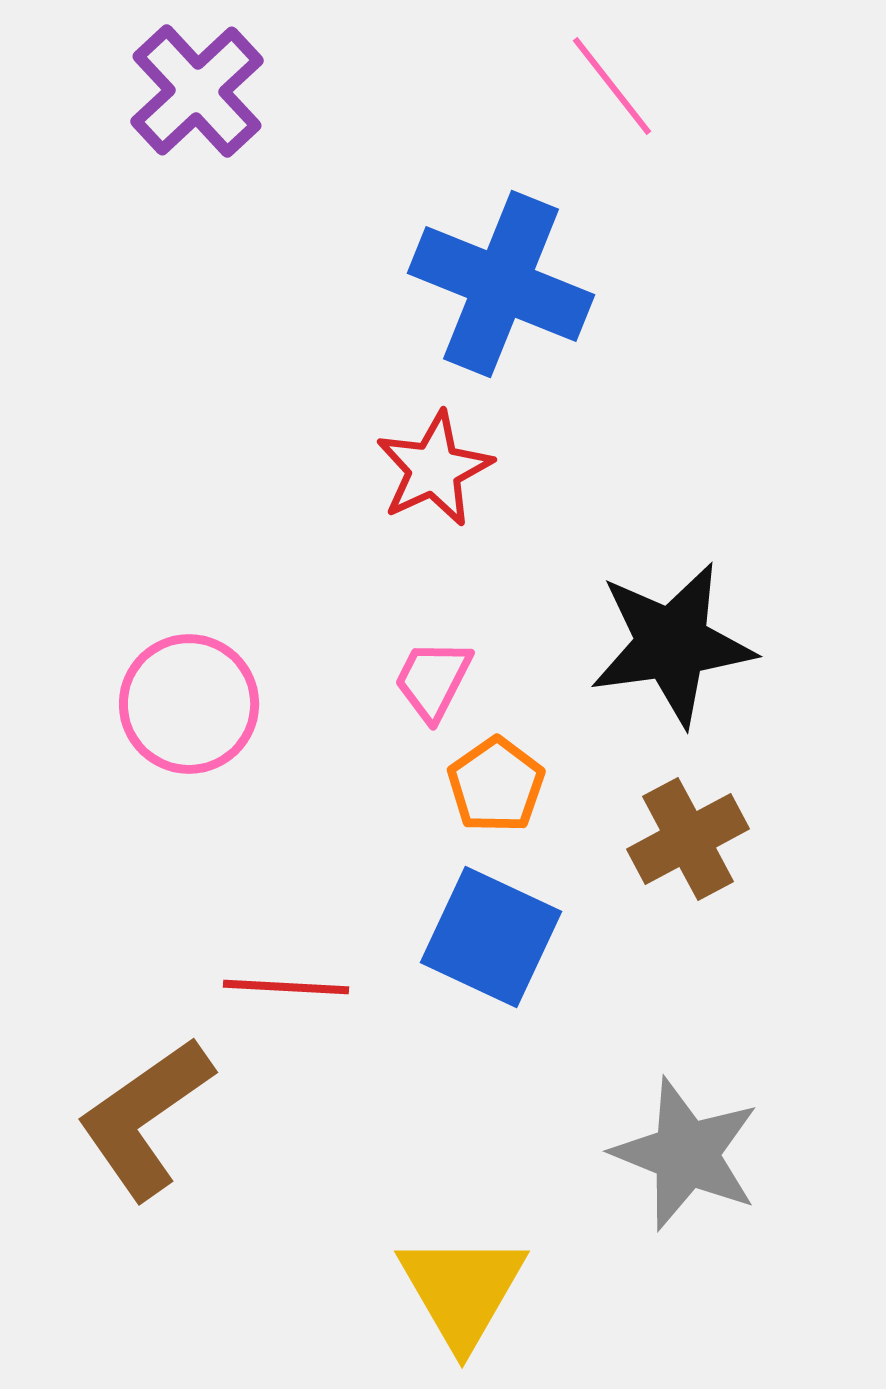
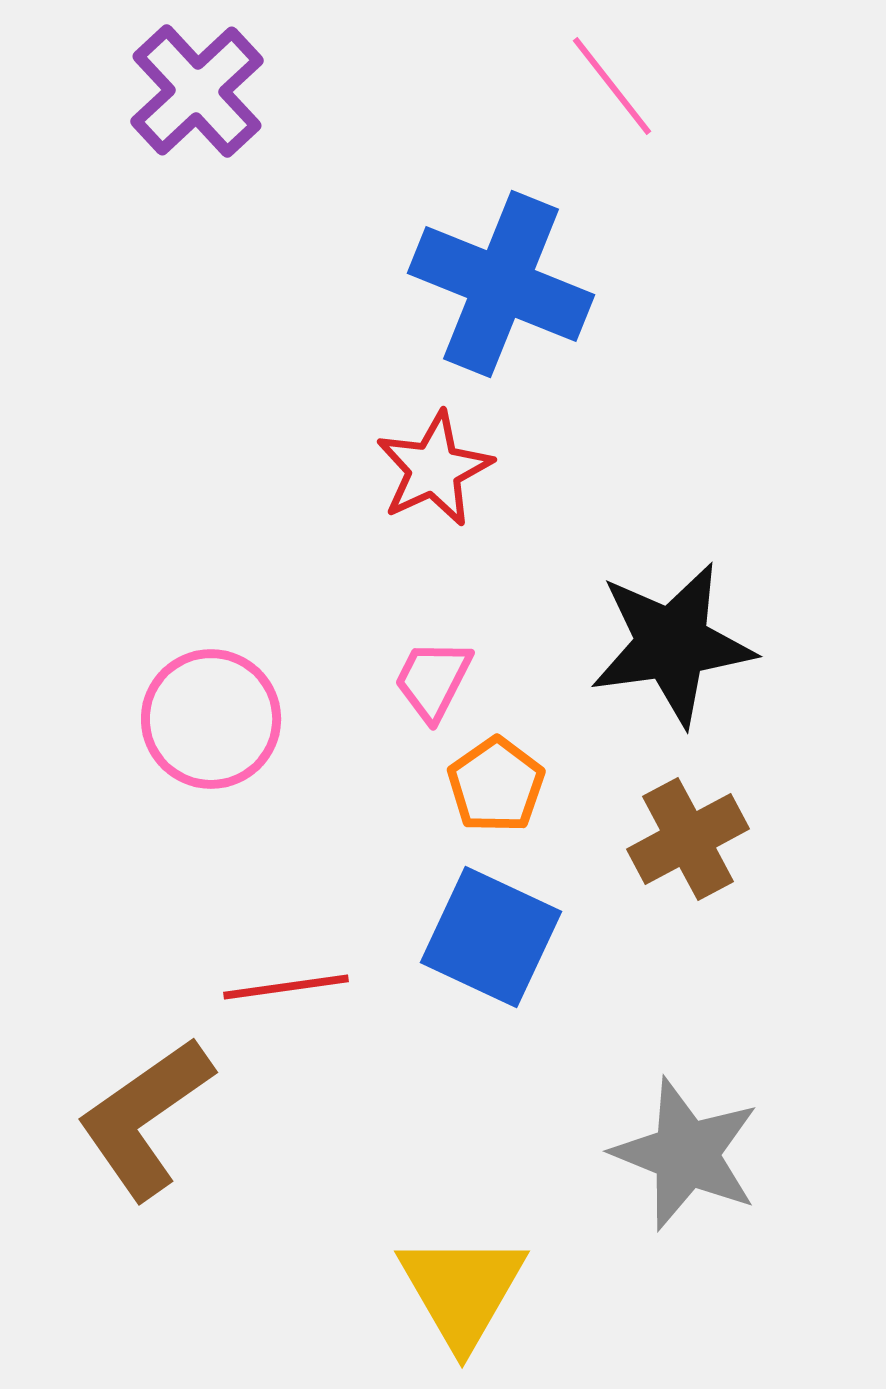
pink circle: moved 22 px right, 15 px down
red line: rotated 11 degrees counterclockwise
